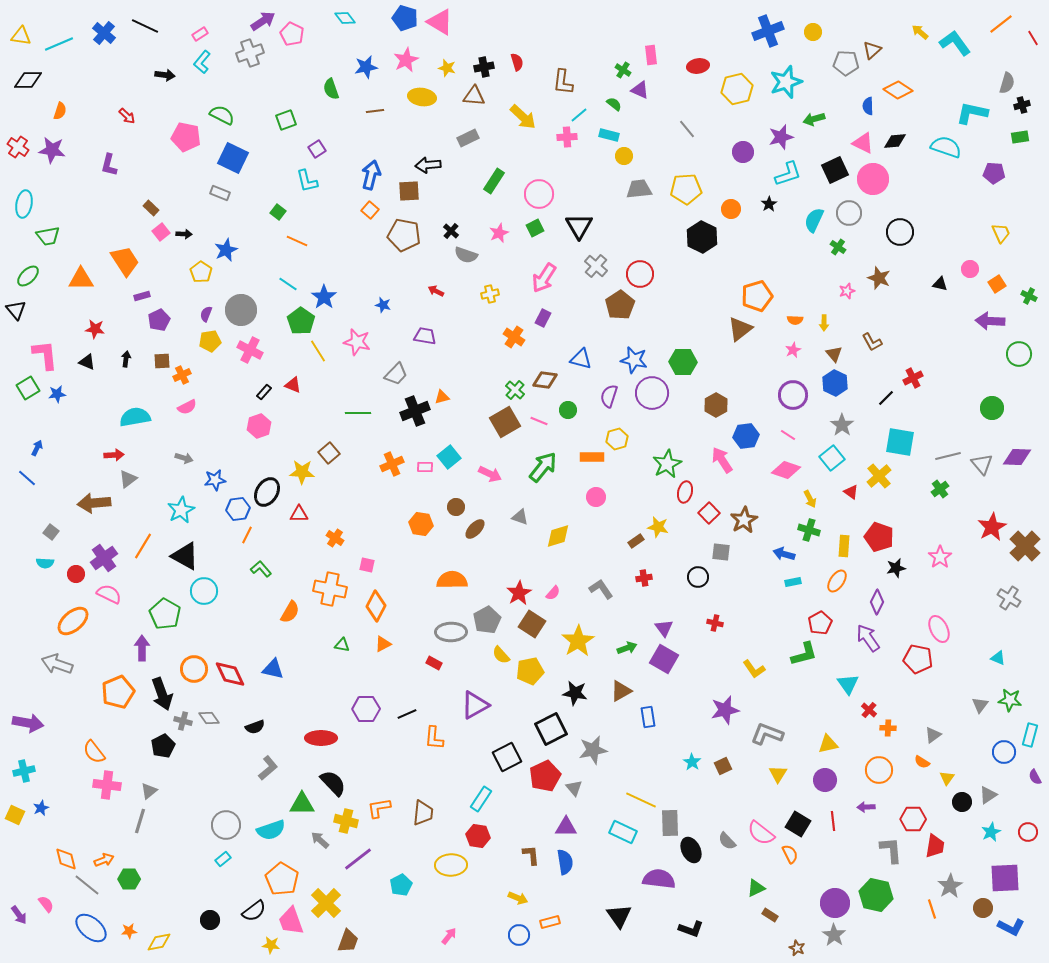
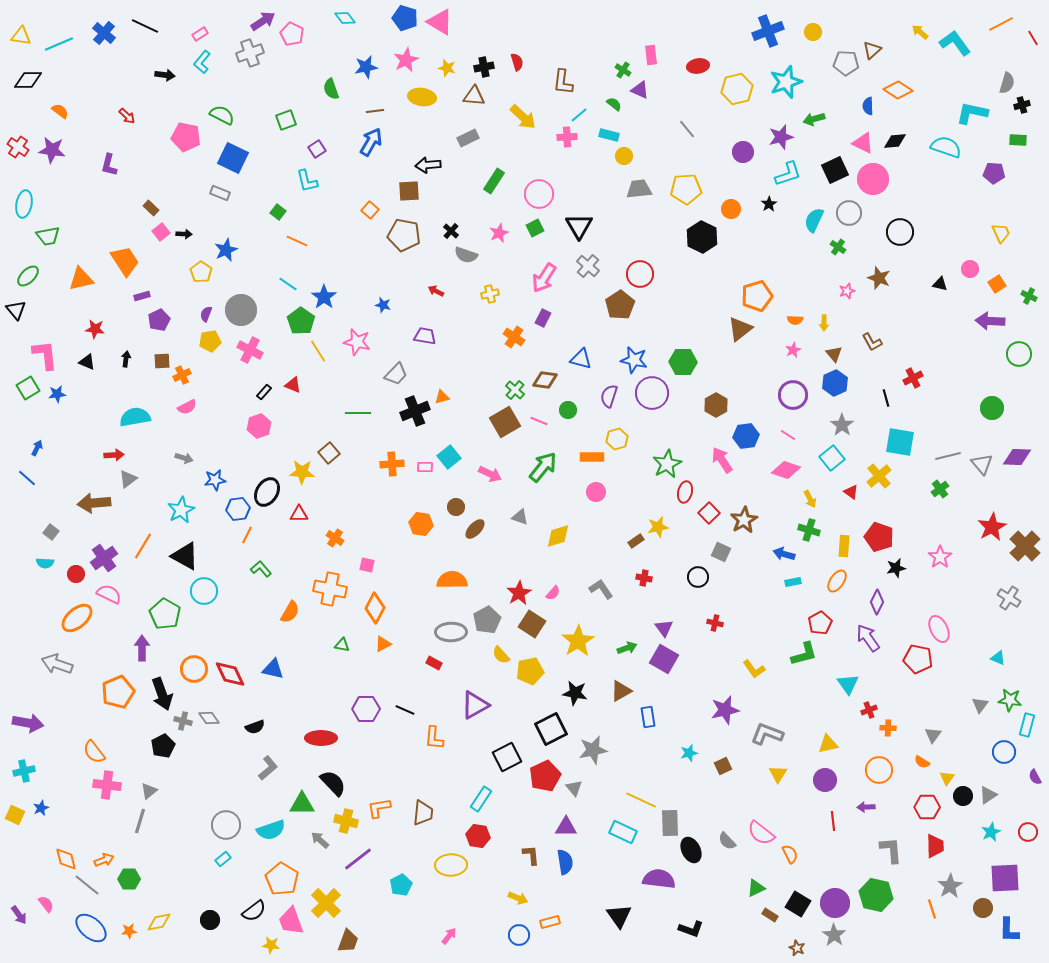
orange line at (1001, 24): rotated 10 degrees clockwise
orange semicircle at (60, 111): rotated 72 degrees counterclockwise
green rectangle at (1020, 137): moved 2 px left, 3 px down; rotated 12 degrees clockwise
blue arrow at (371, 175): moved 33 px up; rotated 16 degrees clockwise
gray cross at (596, 266): moved 8 px left
orange triangle at (81, 279): rotated 12 degrees counterclockwise
blue hexagon at (835, 383): rotated 10 degrees clockwise
black line at (886, 398): rotated 60 degrees counterclockwise
orange cross at (392, 464): rotated 20 degrees clockwise
pink circle at (596, 497): moved 5 px up
yellow star at (658, 527): rotated 25 degrees counterclockwise
gray square at (721, 552): rotated 18 degrees clockwise
red cross at (644, 578): rotated 21 degrees clockwise
orange diamond at (376, 606): moved 1 px left, 2 px down
orange ellipse at (73, 621): moved 4 px right, 3 px up
red cross at (869, 710): rotated 28 degrees clockwise
black line at (407, 714): moved 2 px left, 4 px up; rotated 48 degrees clockwise
gray triangle at (933, 735): rotated 18 degrees counterclockwise
cyan rectangle at (1030, 735): moved 3 px left, 10 px up
cyan star at (692, 762): moved 3 px left, 9 px up; rotated 24 degrees clockwise
black circle at (962, 802): moved 1 px right, 6 px up
red hexagon at (913, 819): moved 14 px right, 12 px up
black square at (798, 824): moved 80 px down
red trapezoid at (935, 846): rotated 10 degrees counterclockwise
blue L-shape at (1011, 927): moved 2 px left, 3 px down; rotated 64 degrees clockwise
yellow diamond at (159, 942): moved 20 px up
